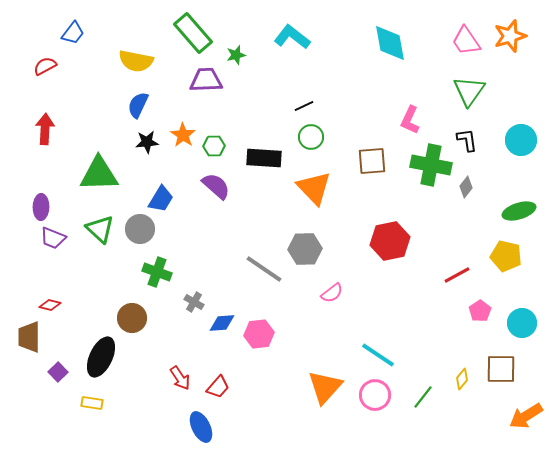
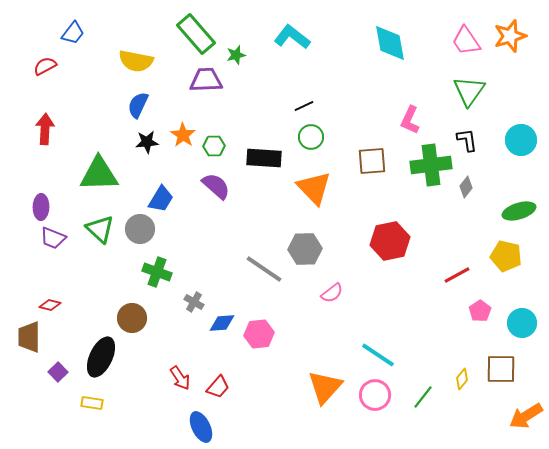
green rectangle at (193, 33): moved 3 px right, 1 px down
green cross at (431, 165): rotated 18 degrees counterclockwise
